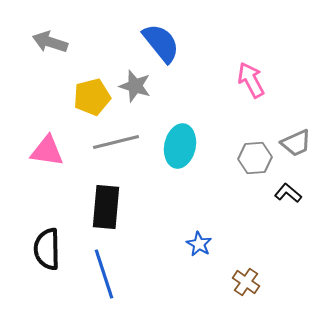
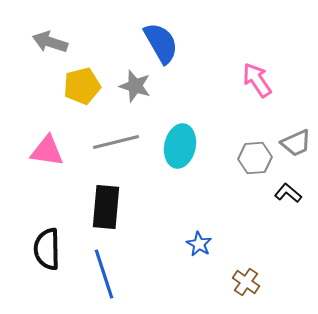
blue semicircle: rotated 9 degrees clockwise
pink arrow: moved 6 px right; rotated 6 degrees counterclockwise
yellow pentagon: moved 10 px left, 11 px up
